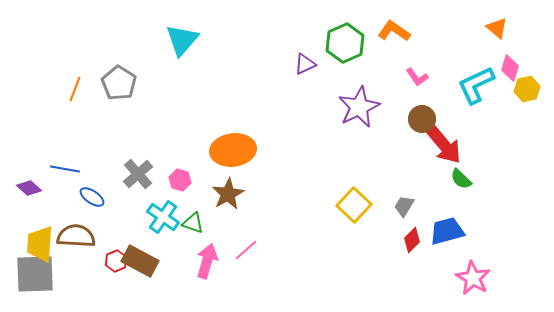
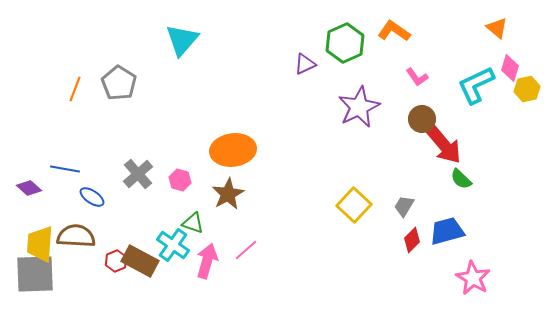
cyan cross: moved 10 px right, 28 px down
